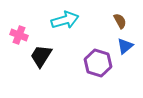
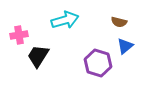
brown semicircle: moved 1 px left, 1 px down; rotated 133 degrees clockwise
pink cross: rotated 30 degrees counterclockwise
black trapezoid: moved 3 px left
